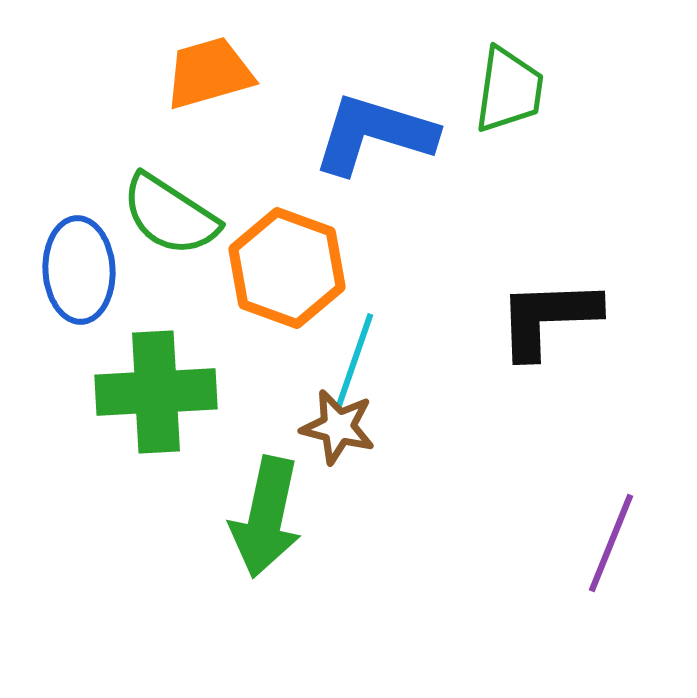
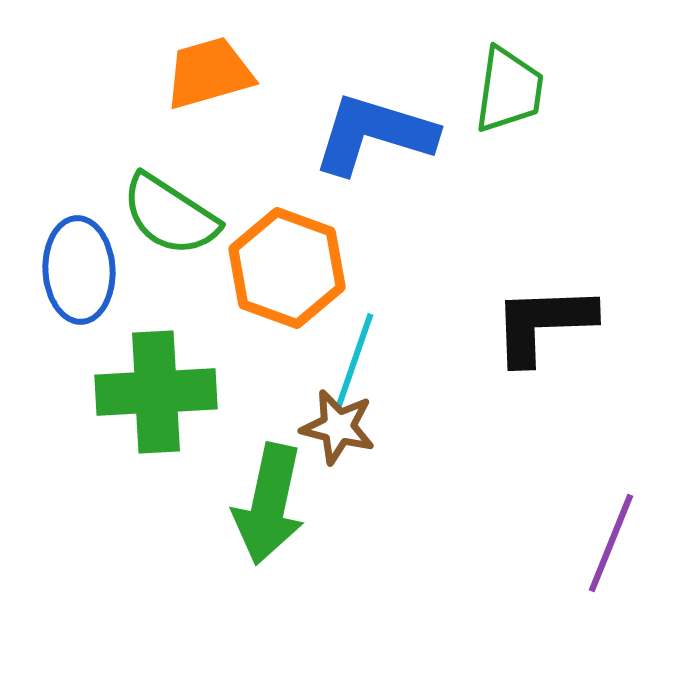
black L-shape: moved 5 px left, 6 px down
green arrow: moved 3 px right, 13 px up
